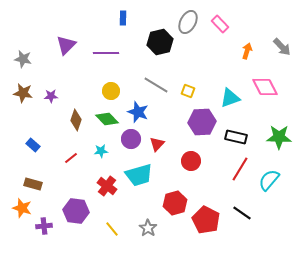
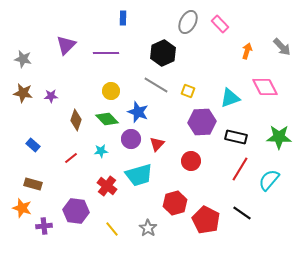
black hexagon at (160, 42): moved 3 px right, 11 px down; rotated 10 degrees counterclockwise
